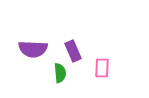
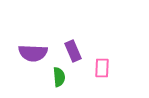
purple semicircle: moved 4 px down
green semicircle: moved 1 px left, 4 px down
